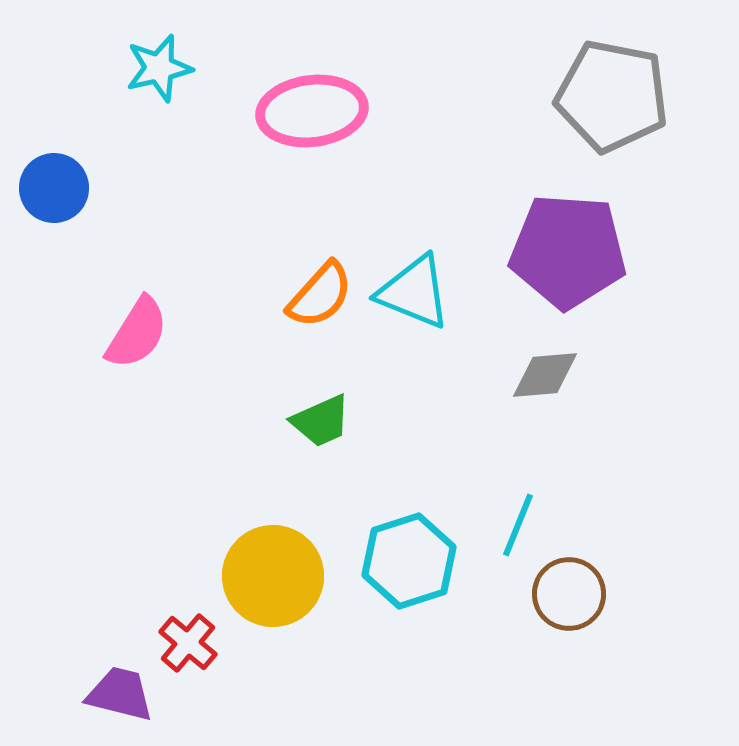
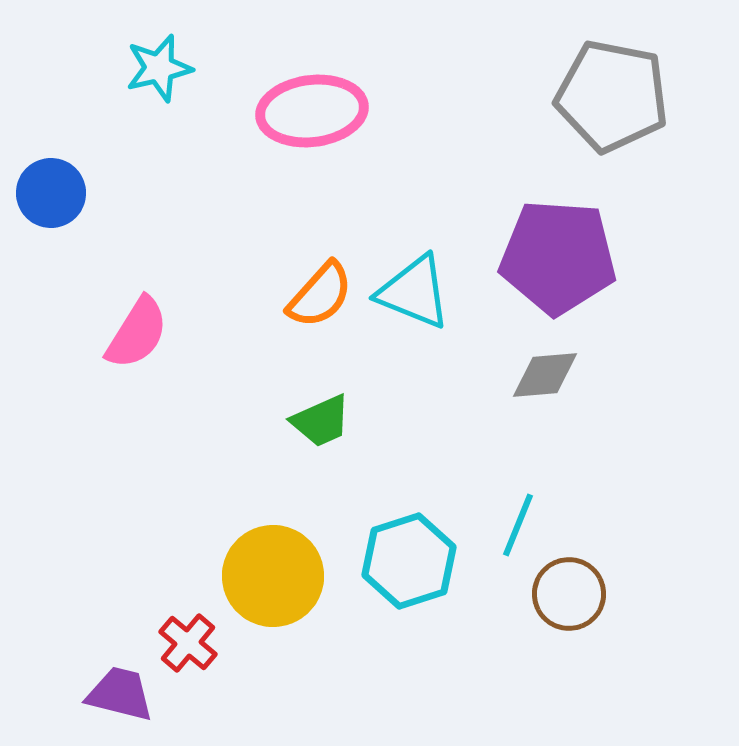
blue circle: moved 3 px left, 5 px down
purple pentagon: moved 10 px left, 6 px down
